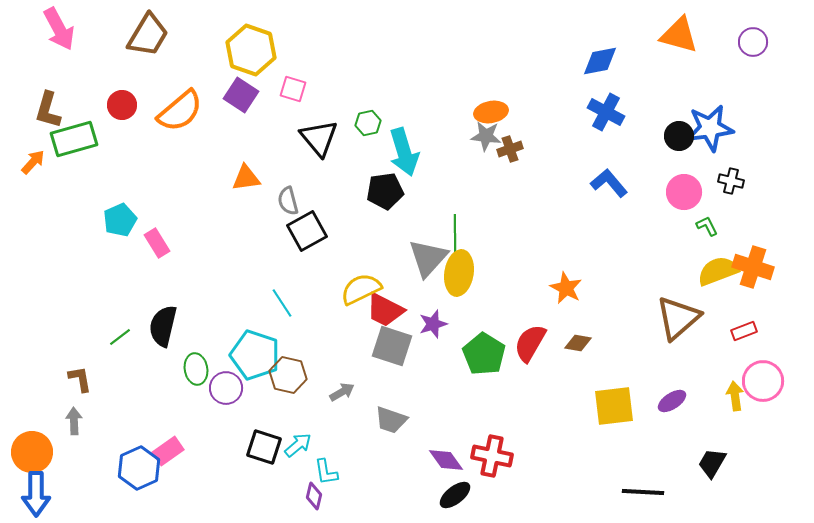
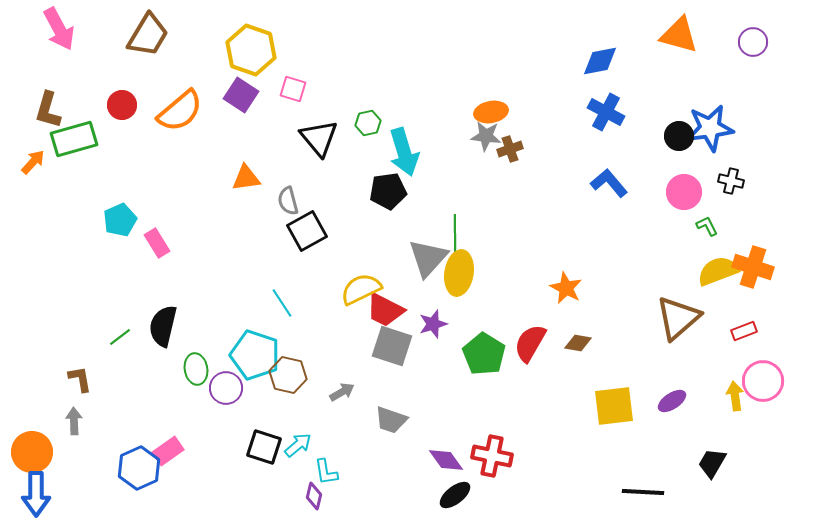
black pentagon at (385, 191): moved 3 px right
